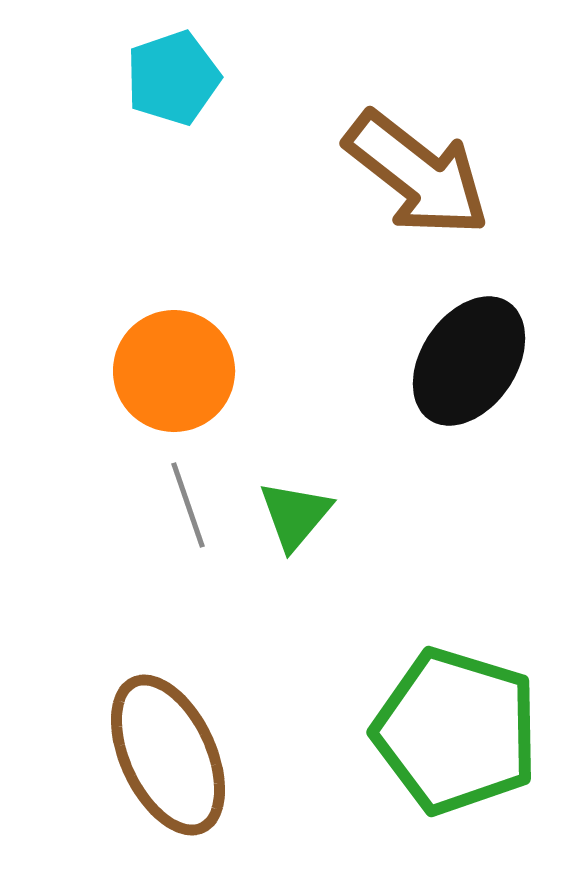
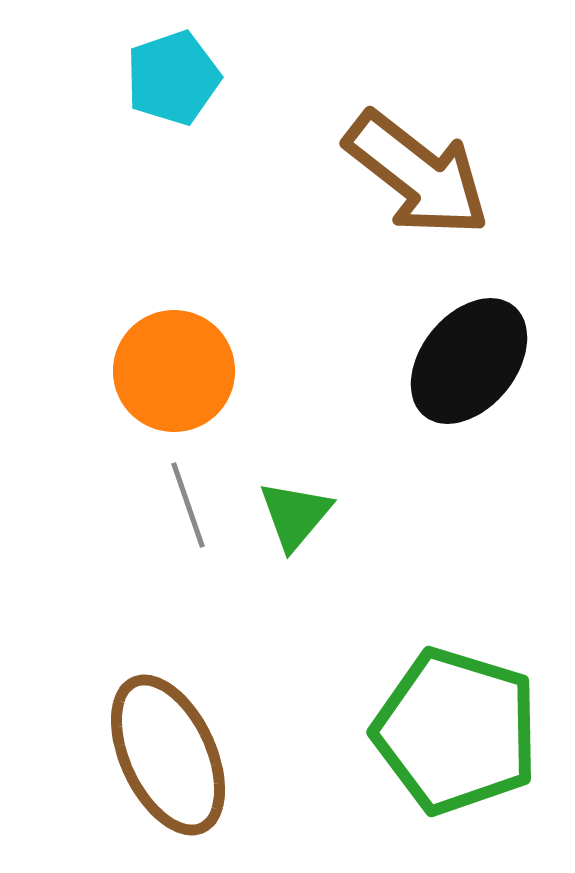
black ellipse: rotated 5 degrees clockwise
